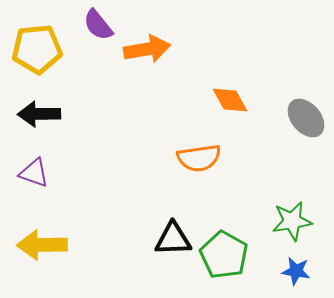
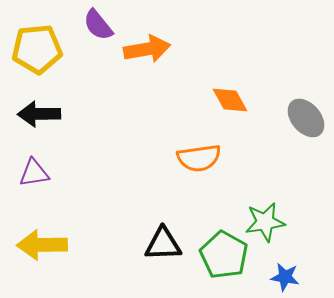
purple triangle: rotated 28 degrees counterclockwise
green star: moved 27 px left, 1 px down
black triangle: moved 10 px left, 5 px down
blue star: moved 11 px left, 6 px down
